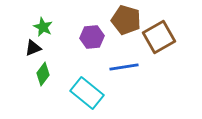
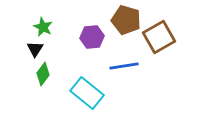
black triangle: moved 2 px right, 1 px down; rotated 36 degrees counterclockwise
blue line: moved 1 px up
